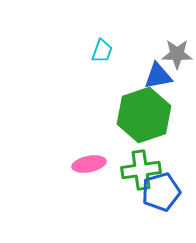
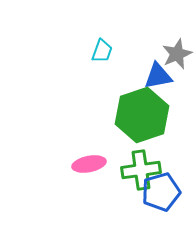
gray star: rotated 24 degrees counterclockwise
green hexagon: moved 2 px left
